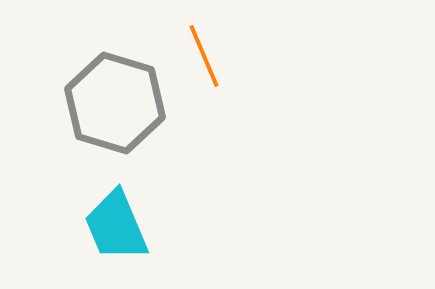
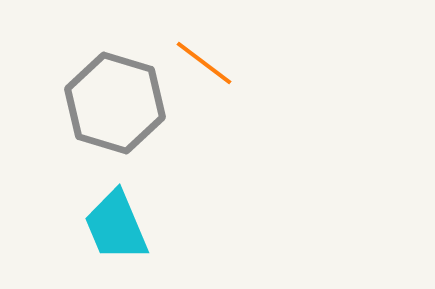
orange line: moved 7 px down; rotated 30 degrees counterclockwise
